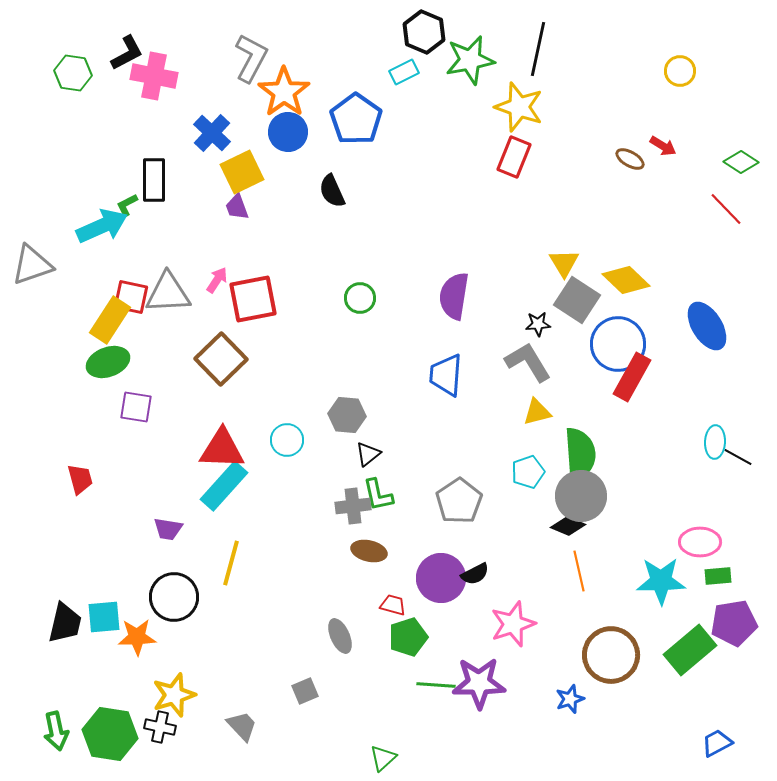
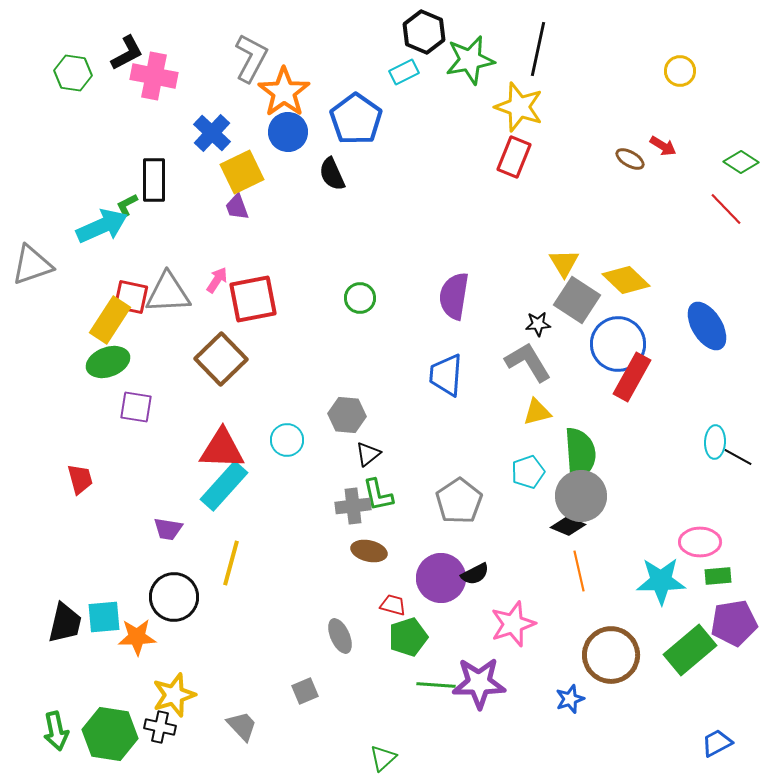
black semicircle at (332, 191): moved 17 px up
